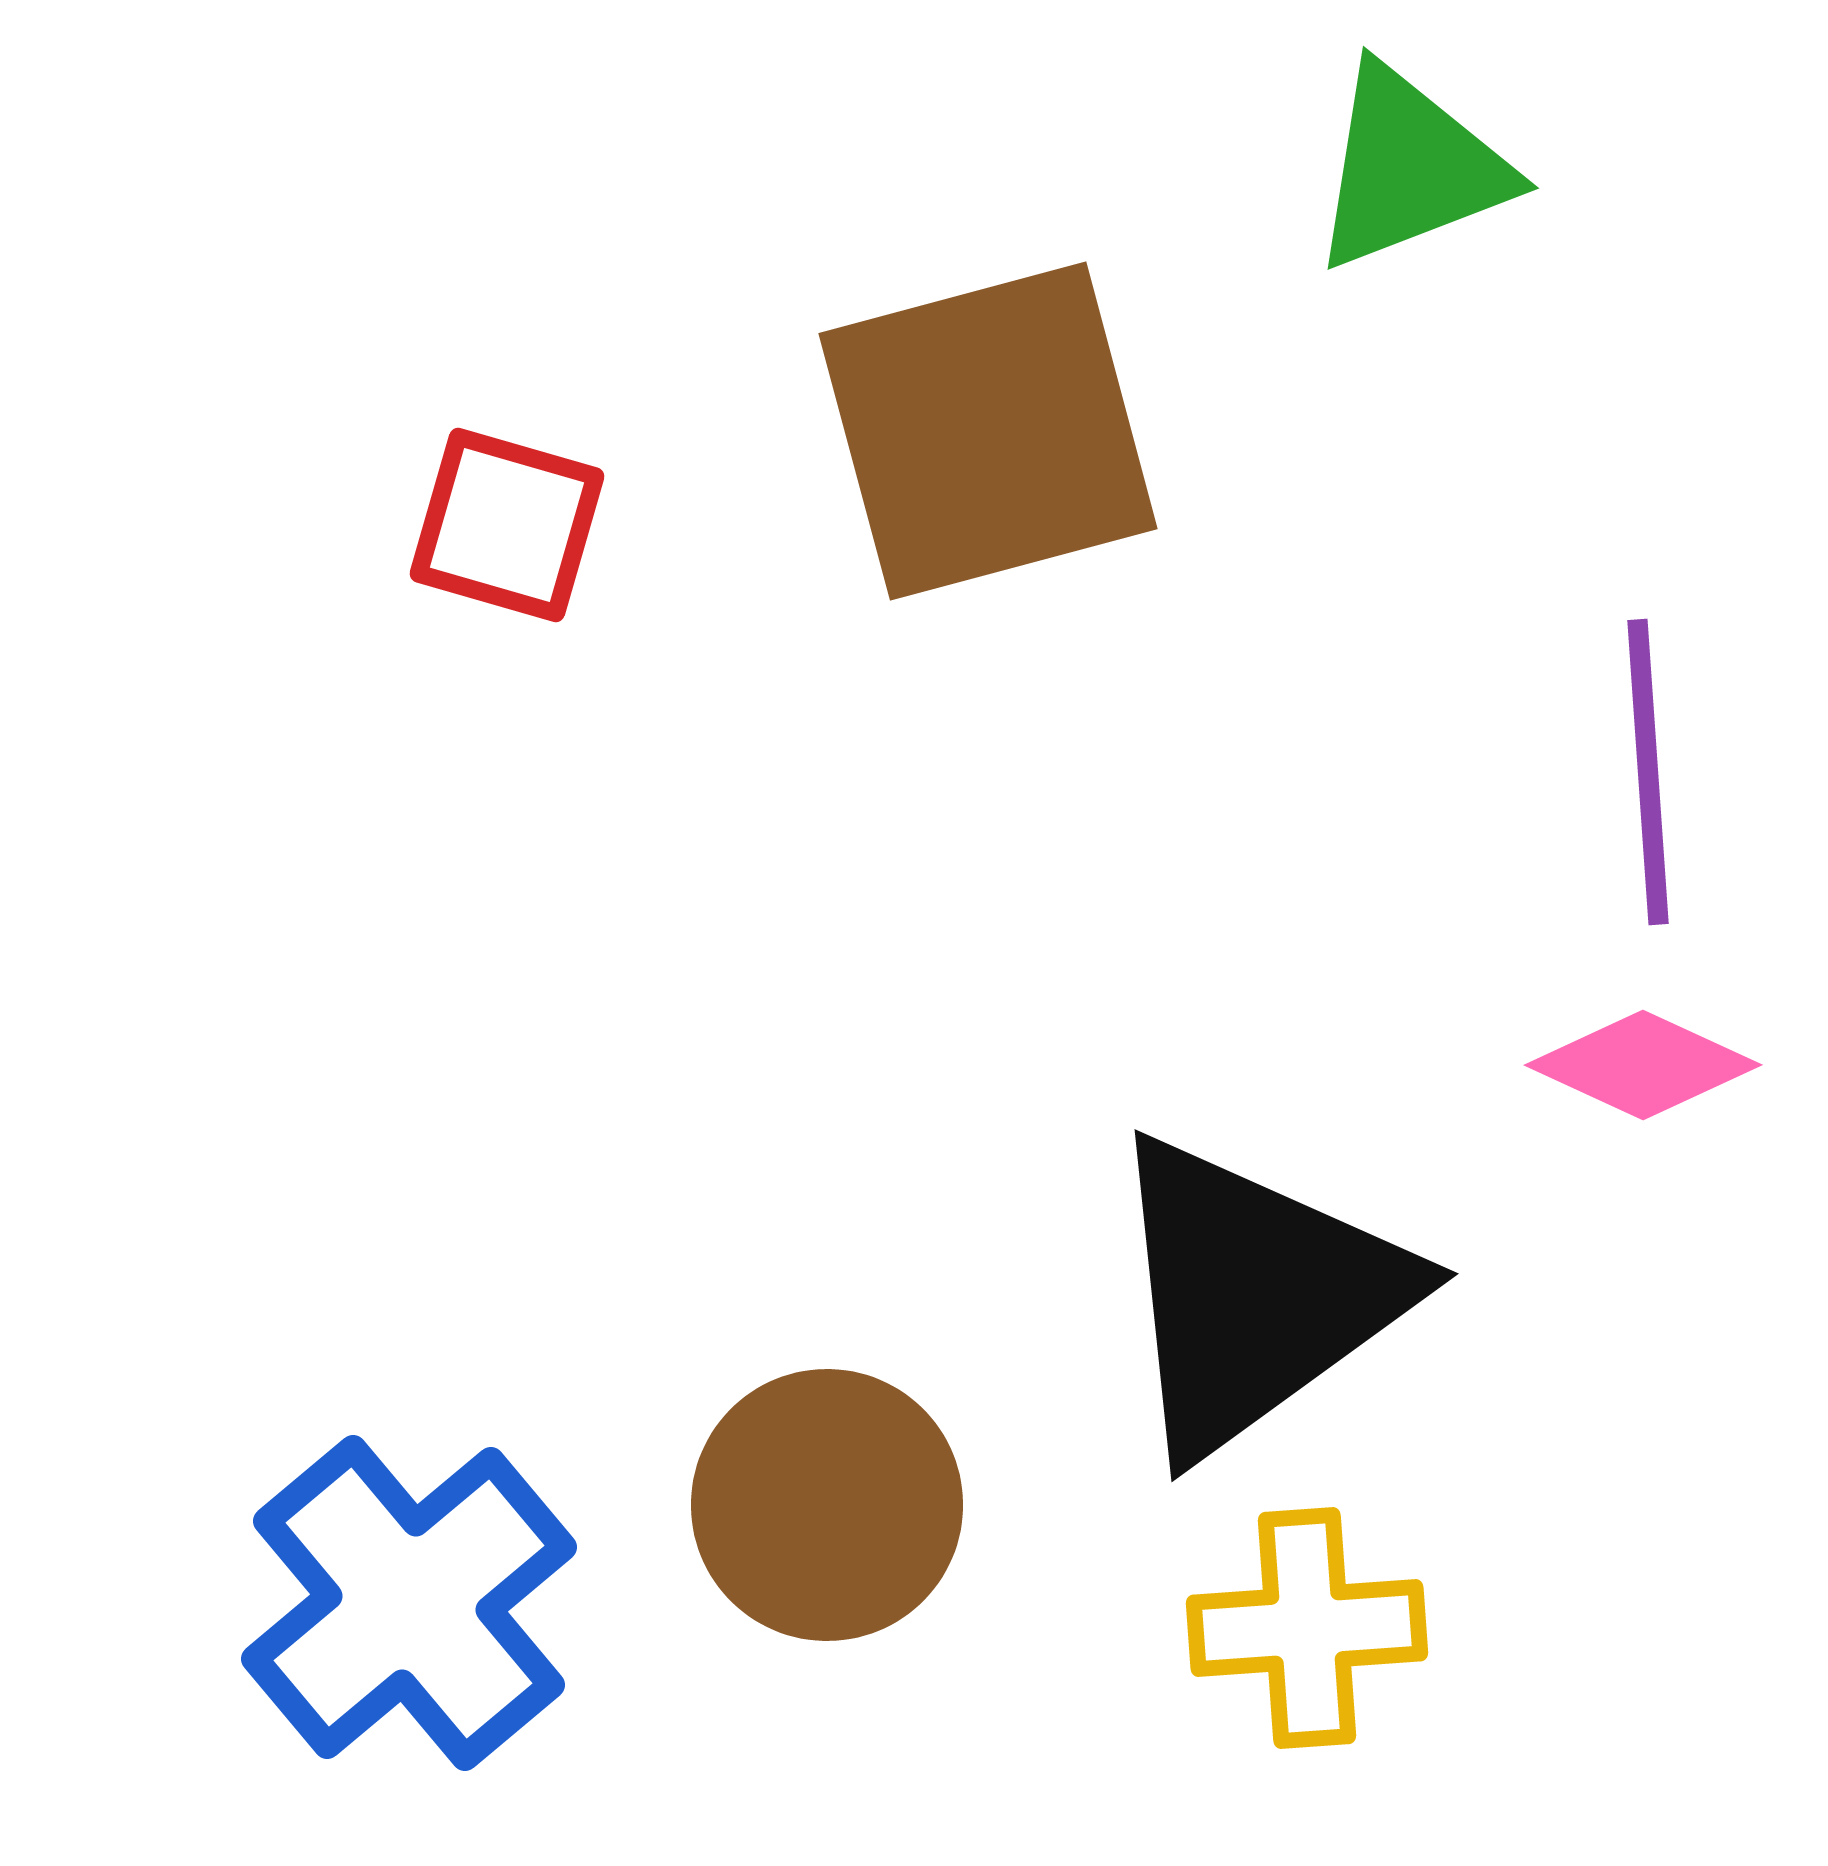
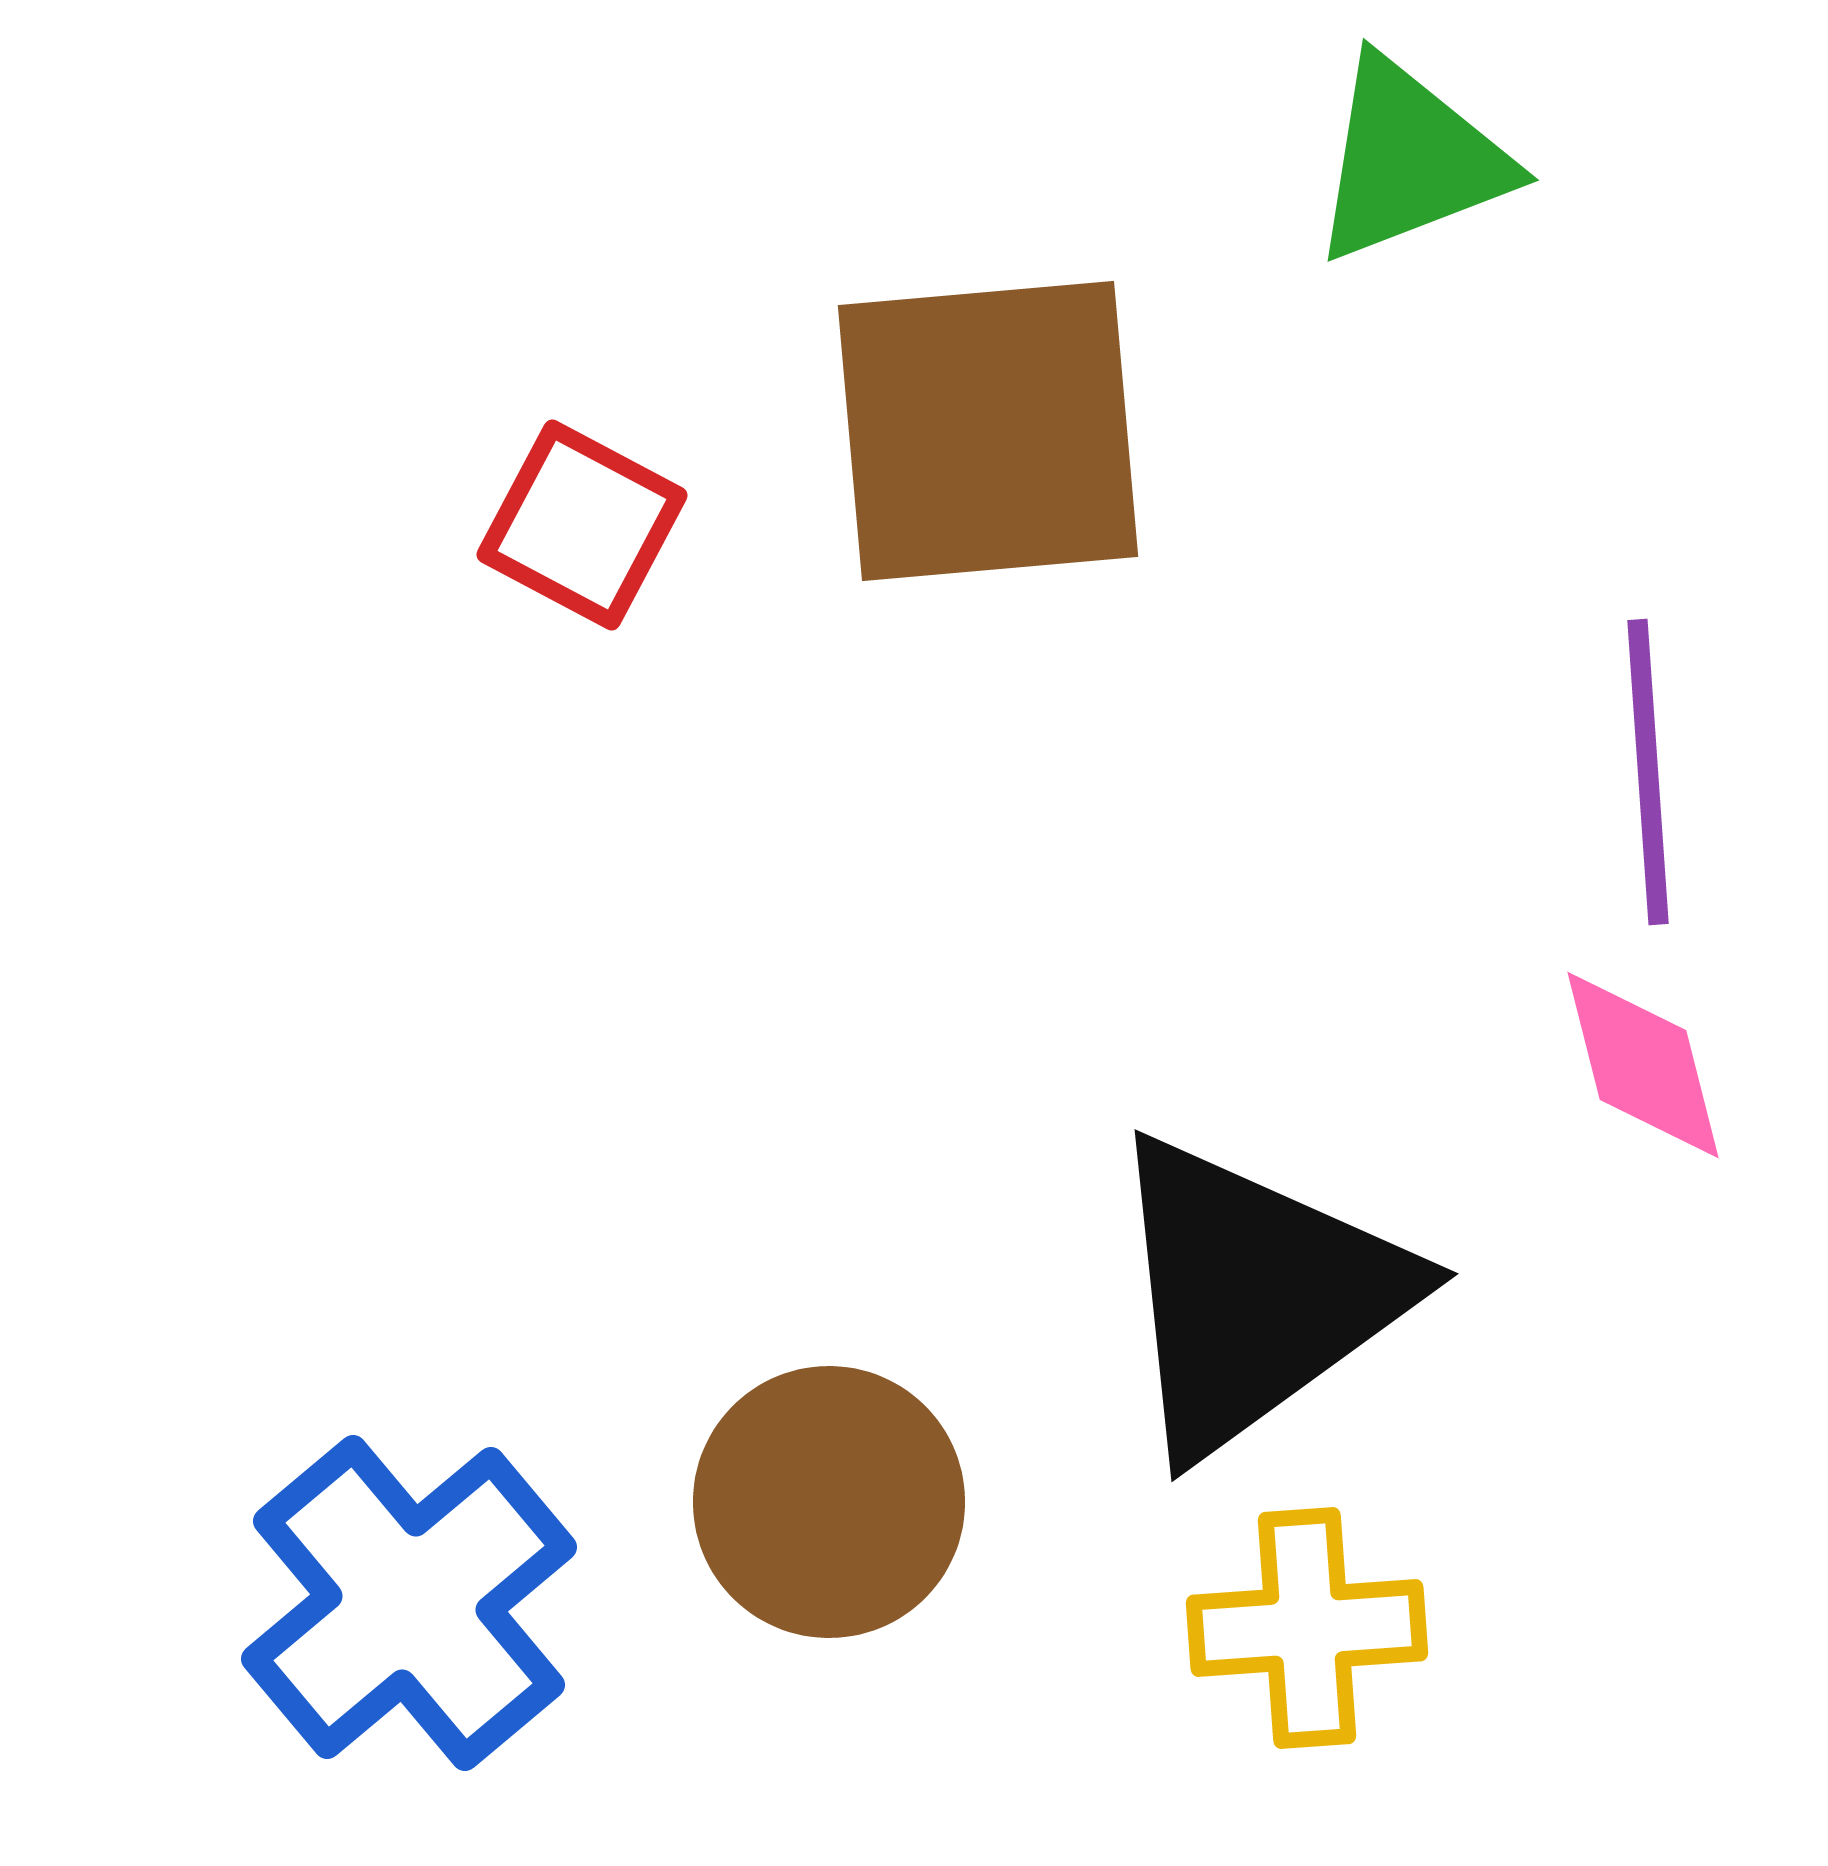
green triangle: moved 8 px up
brown square: rotated 10 degrees clockwise
red square: moved 75 px right; rotated 12 degrees clockwise
pink diamond: rotated 51 degrees clockwise
brown circle: moved 2 px right, 3 px up
